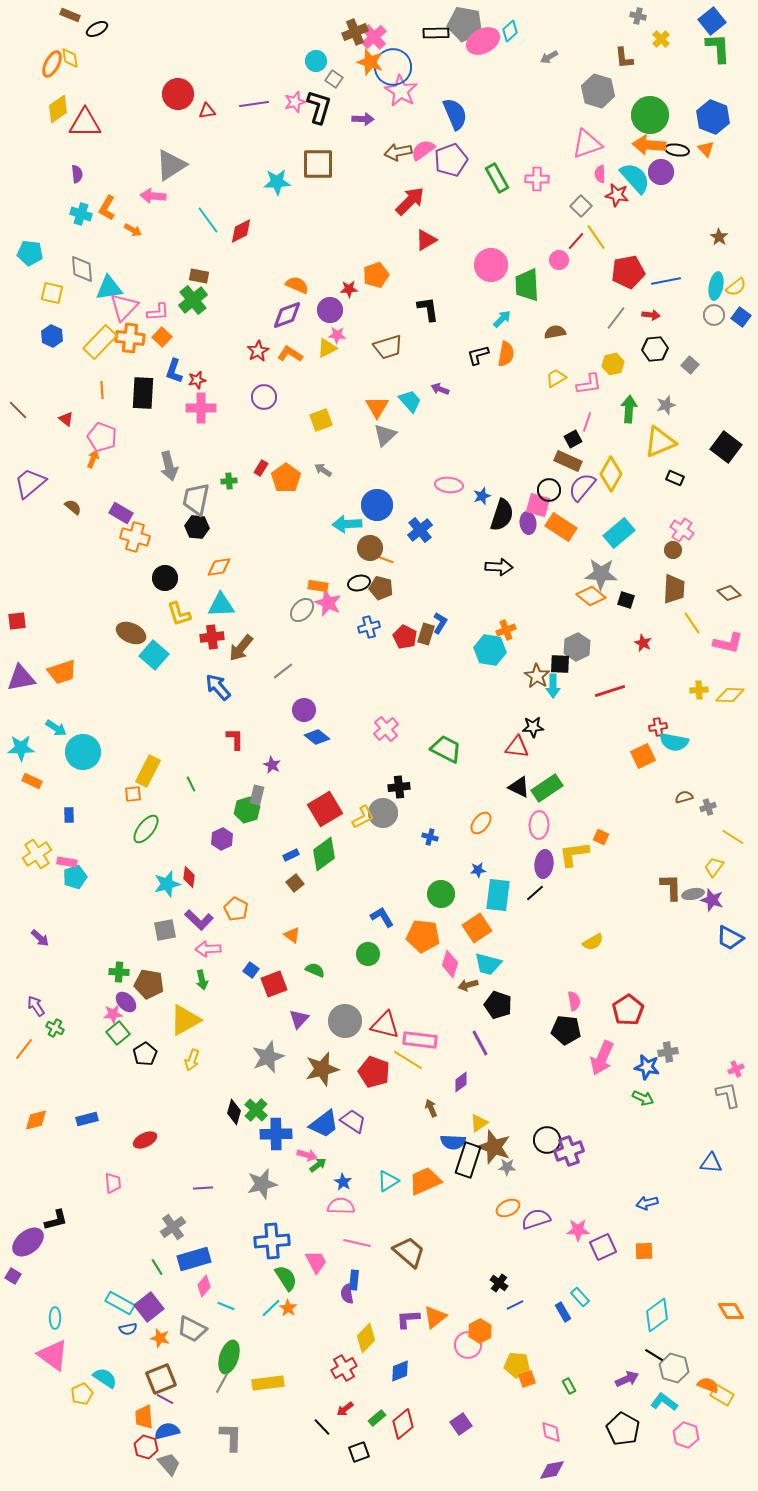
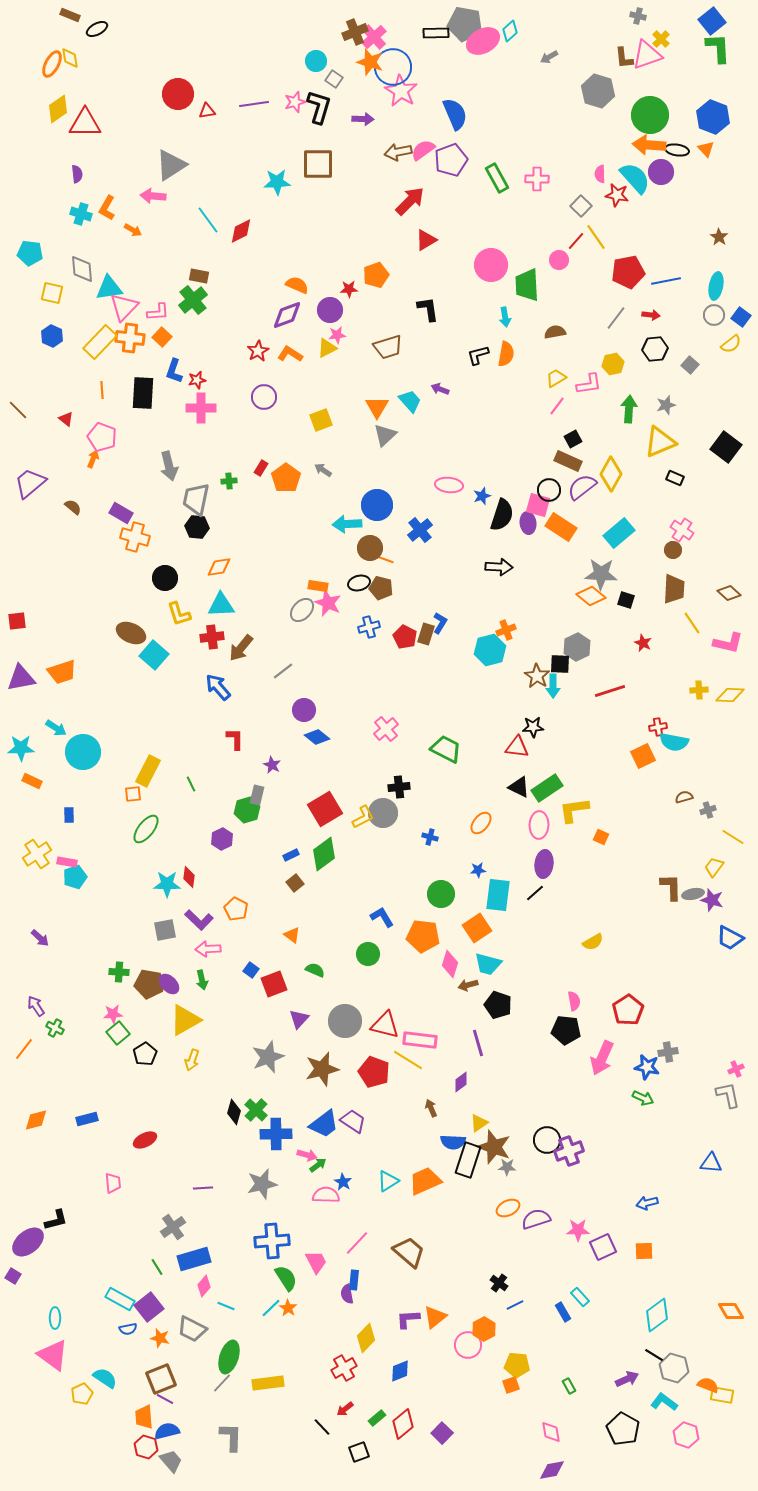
pink triangle at (587, 144): moved 60 px right, 89 px up
yellow semicircle at (736, 287): moved 5 px left, 57 px down
cyan arrow at (502, 319): moved 3 px right, 2 px up; rotated 126 degrees clockwise
pink star at (337, 335): rotated 12 degrees counterclockwise
pink line at (587, 422): moved 30 px left, 16 px up; rotated 18 degrees clockwise
purple semicircle at (582, 487): rotated 12 degrees clockwise
cyan hexagon at (490, 650): rotated 24 degrees counterclockwise
gray cross at (708, 807): moved 3 px down
yellow L-shape at (574, 854): moved 44 px up
cyan star at (167, 884): rotated 16 degrees clockwise
purple ellipse at (126, 1002): moved 43 px right, 18 px up
purple line at (480, 1043): moved 2 px left; rotated 12 degrees clockwise
pink semicircle at (341, 1206): moved 15 px left, 11 px up
pink line at (357, 1243): rotated 60 degrees counterclockwise
cyan rectangle at (120, 1303): moved 4 px up
orange hexagon at (480, 1331): moved 4 px right, 2 px up
orange square at (527, 1379): moved 16 px left, 6 px down
gray line at (222, 1383): rotated 15 degrees clockwise
yellow rectangle at (722, 1395): rotated 20 degrees counterclockwise
purple square at (461, 1424): moved 19 px left, 9 px down; rotated 10 degrees counterclockwise
gray trapezoid at (169, 1464): moved 2 px right, 3 px up
